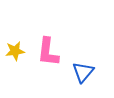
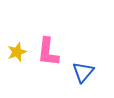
yellow star: moved 2 px right, 1 px down; rotated 12 degrees counterclockwise
